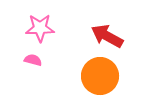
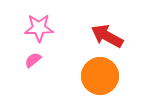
pink star: moved 1 px left
pink semicircle: rotated 54 degrees counterclockwise
